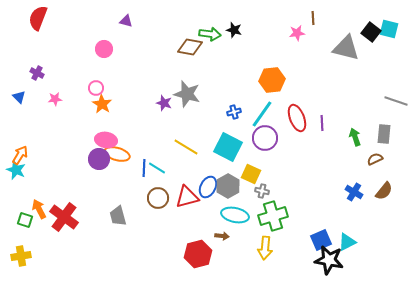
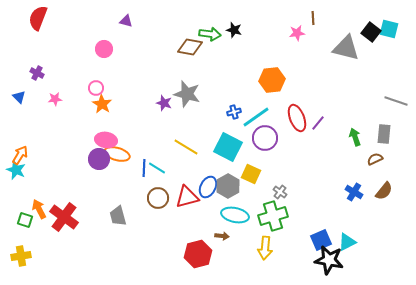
cyan line at (262, 114): moved 6 px left, 3 px down; rotated 20 degrees clockwise
purple line at (322, 123): moved 4 px left; rotated 42 degrees clockwise
gray cross at (262, 191): moved 18 px right, 1 px down; rotated 24 degrees clockwise
